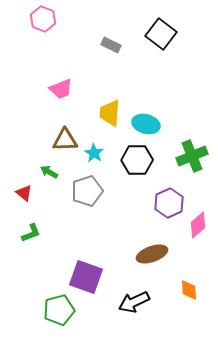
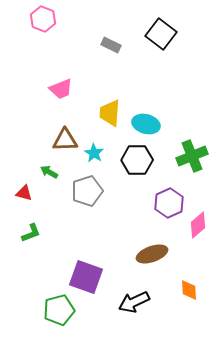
red triangle: rotated 24 degrees counterclockwise
